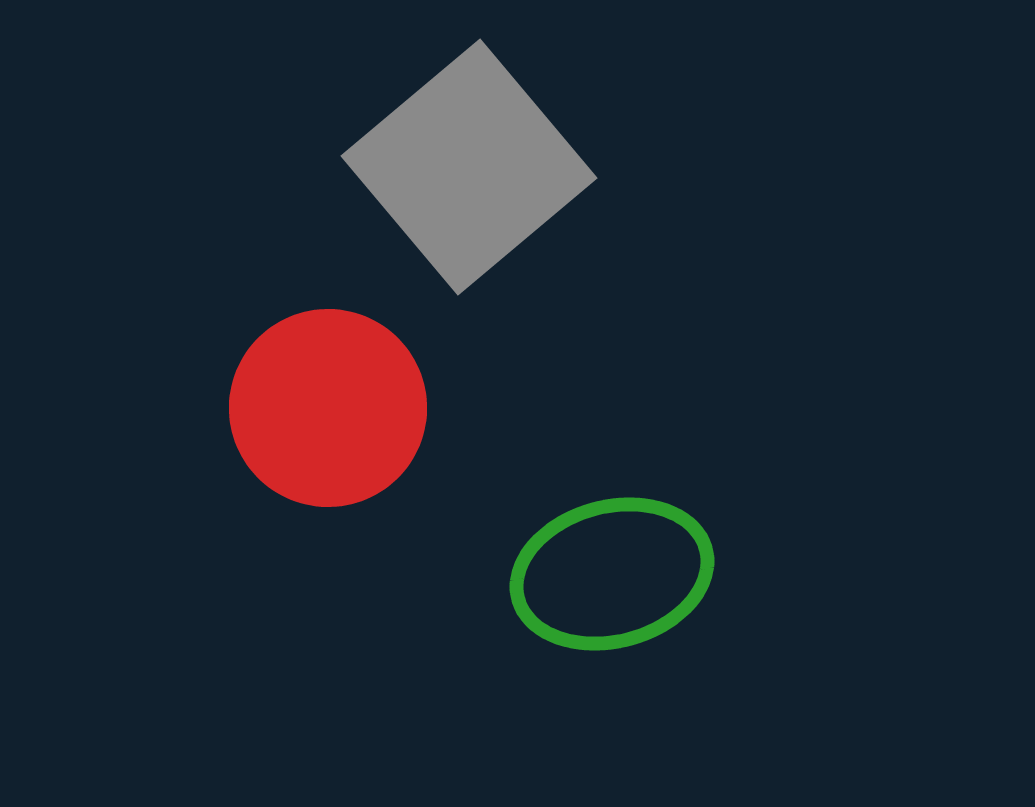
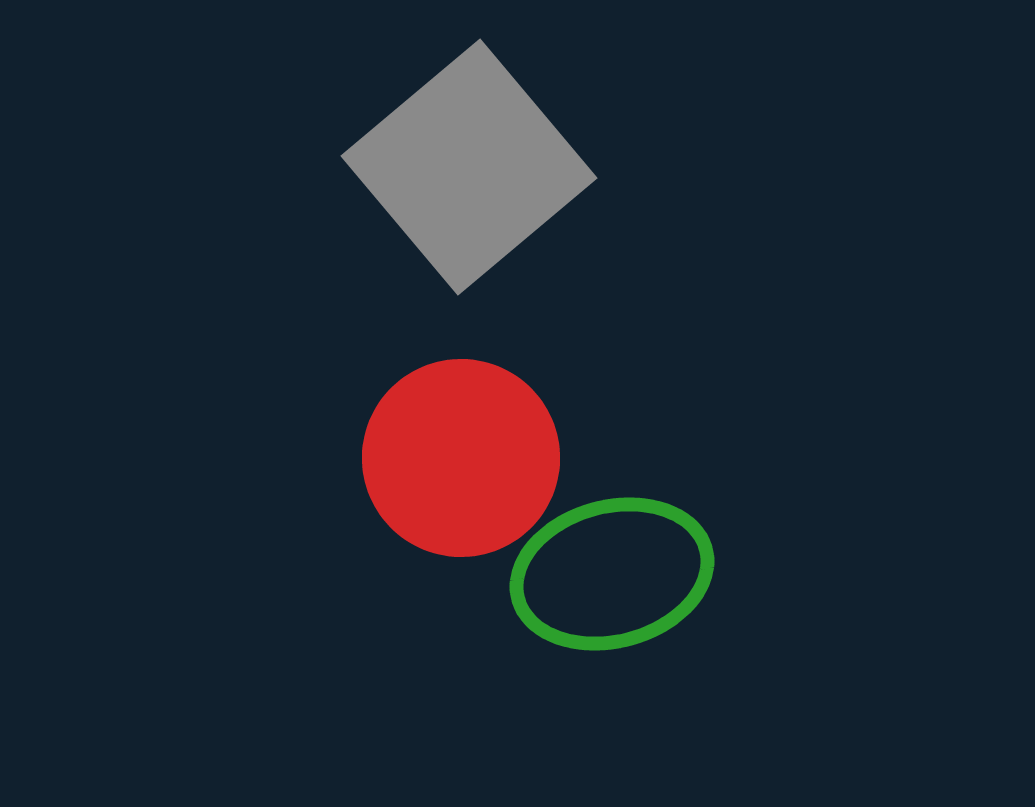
red circle: moved 133 px right, 50 px down
